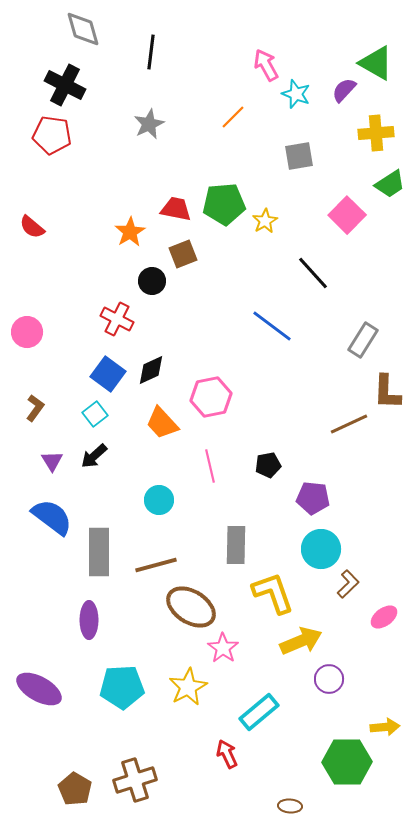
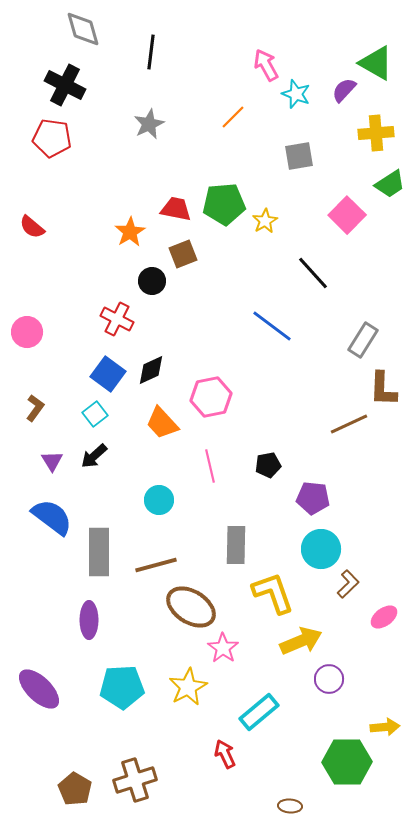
red pentagon at (52, 135): moved 3 px down
brown L-shape at (387, 392): moved 4 px left, 3 px up
purple ellipse at (39, 689): rotated 15 degrees clockwise
red arrow at (227, 754): moved 2 px left
